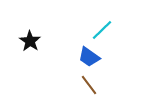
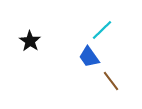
blue trapezoid: rotated 20 degrees clockwise
brown line: moved 22 px right, 4 px up
